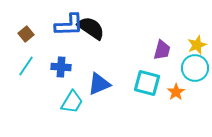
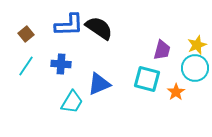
black semicircle: moved 8 px right
blue cross: moved 3 px up
cyan square: moved 4 px up
